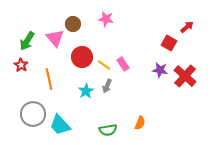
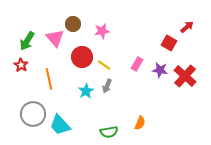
pink star: moved 4 px left, 12 px down; rotated 21 degrees counterclockwise
pink rectangle: moved 14 px right; rotated 64 degrees clockwise
green semicircle: moved 1 px right, 2 px down
